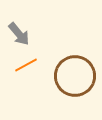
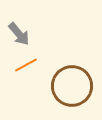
brown circle: moved 3 px left, 10 px down
